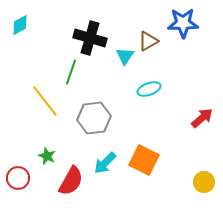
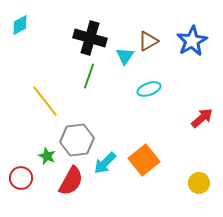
blue star: moved 9 px right, 18 px down; rotated 28 degrees counterclockwise
green line: moved 18 px right, 4 px down
gray hexagon: moved 17 px left, 22 px down
orange square: rotated 24 degrees clockwise
red circle: moved 3 px right
yellow circle: moved 5 px left, 1 px down
